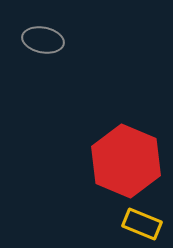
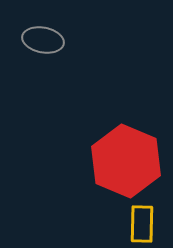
yellow rectangle: rotated 69 degrees clockwise
